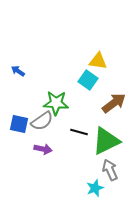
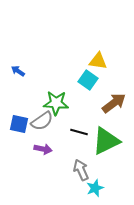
gray arrow: moved 29 px left
